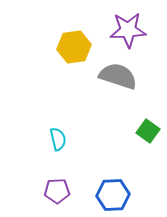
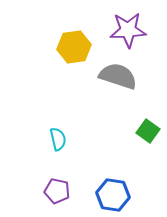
purple pentagon: rotated 15 degrees clockwise
blue hexagon: rotated 12 degrees clockwise
